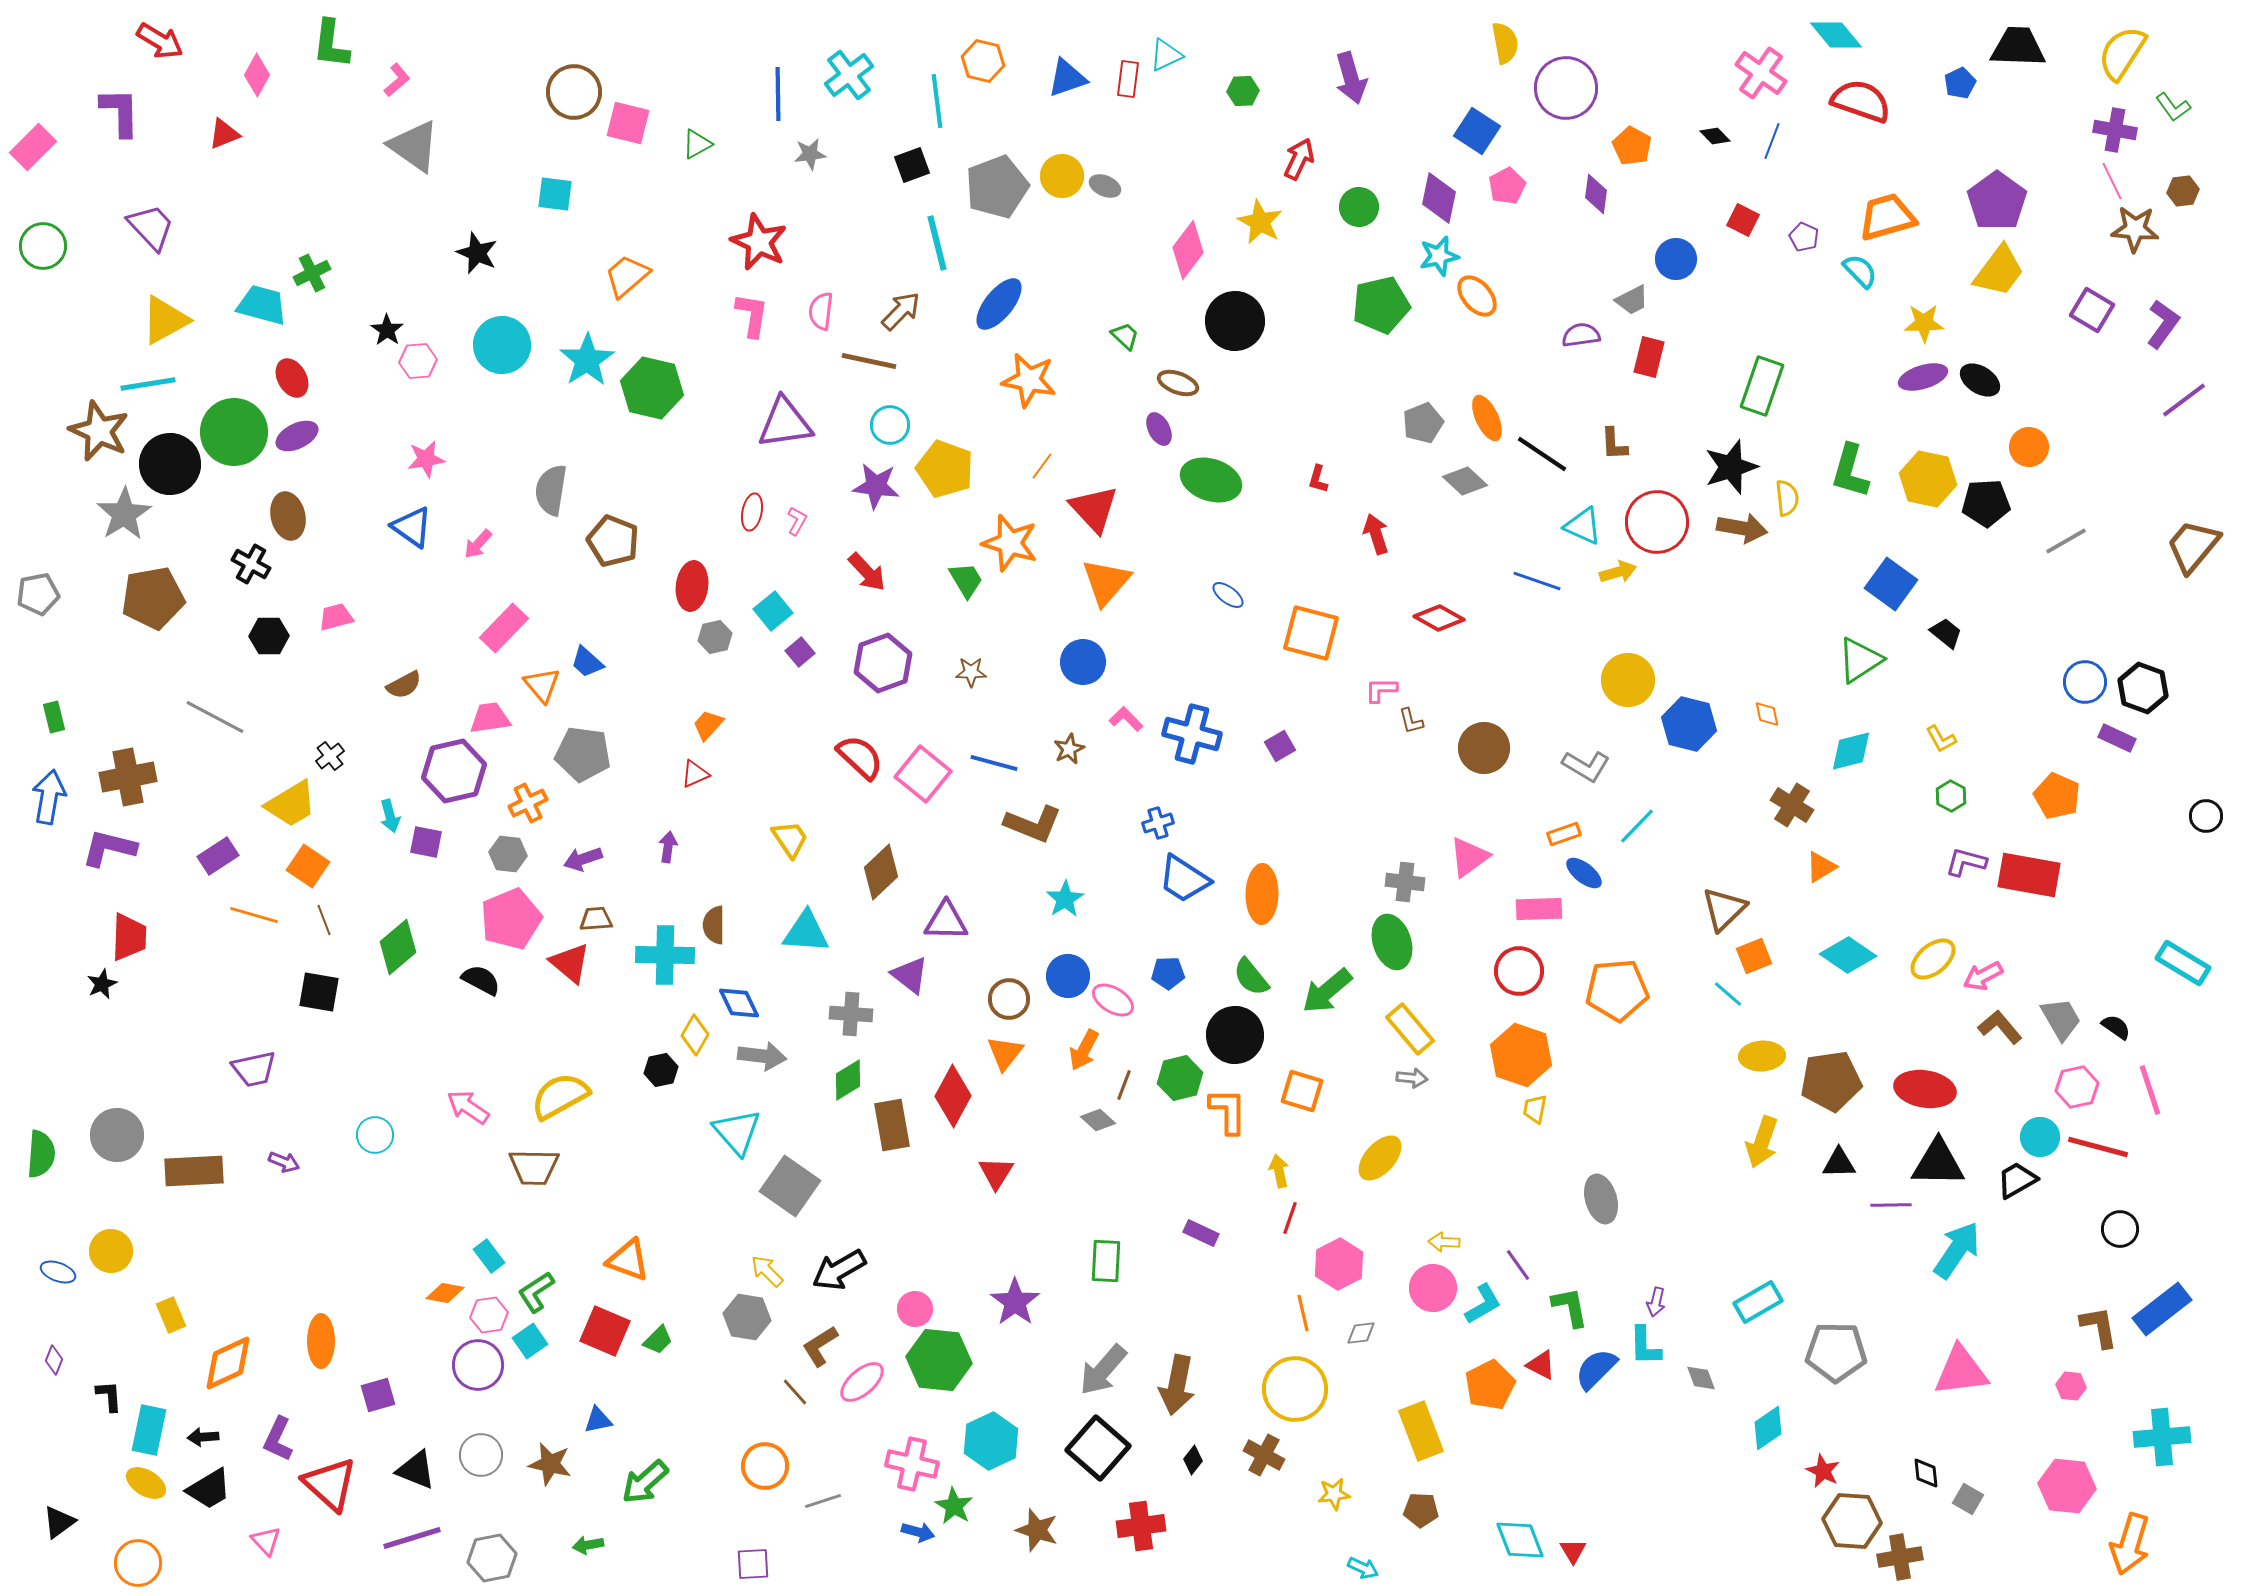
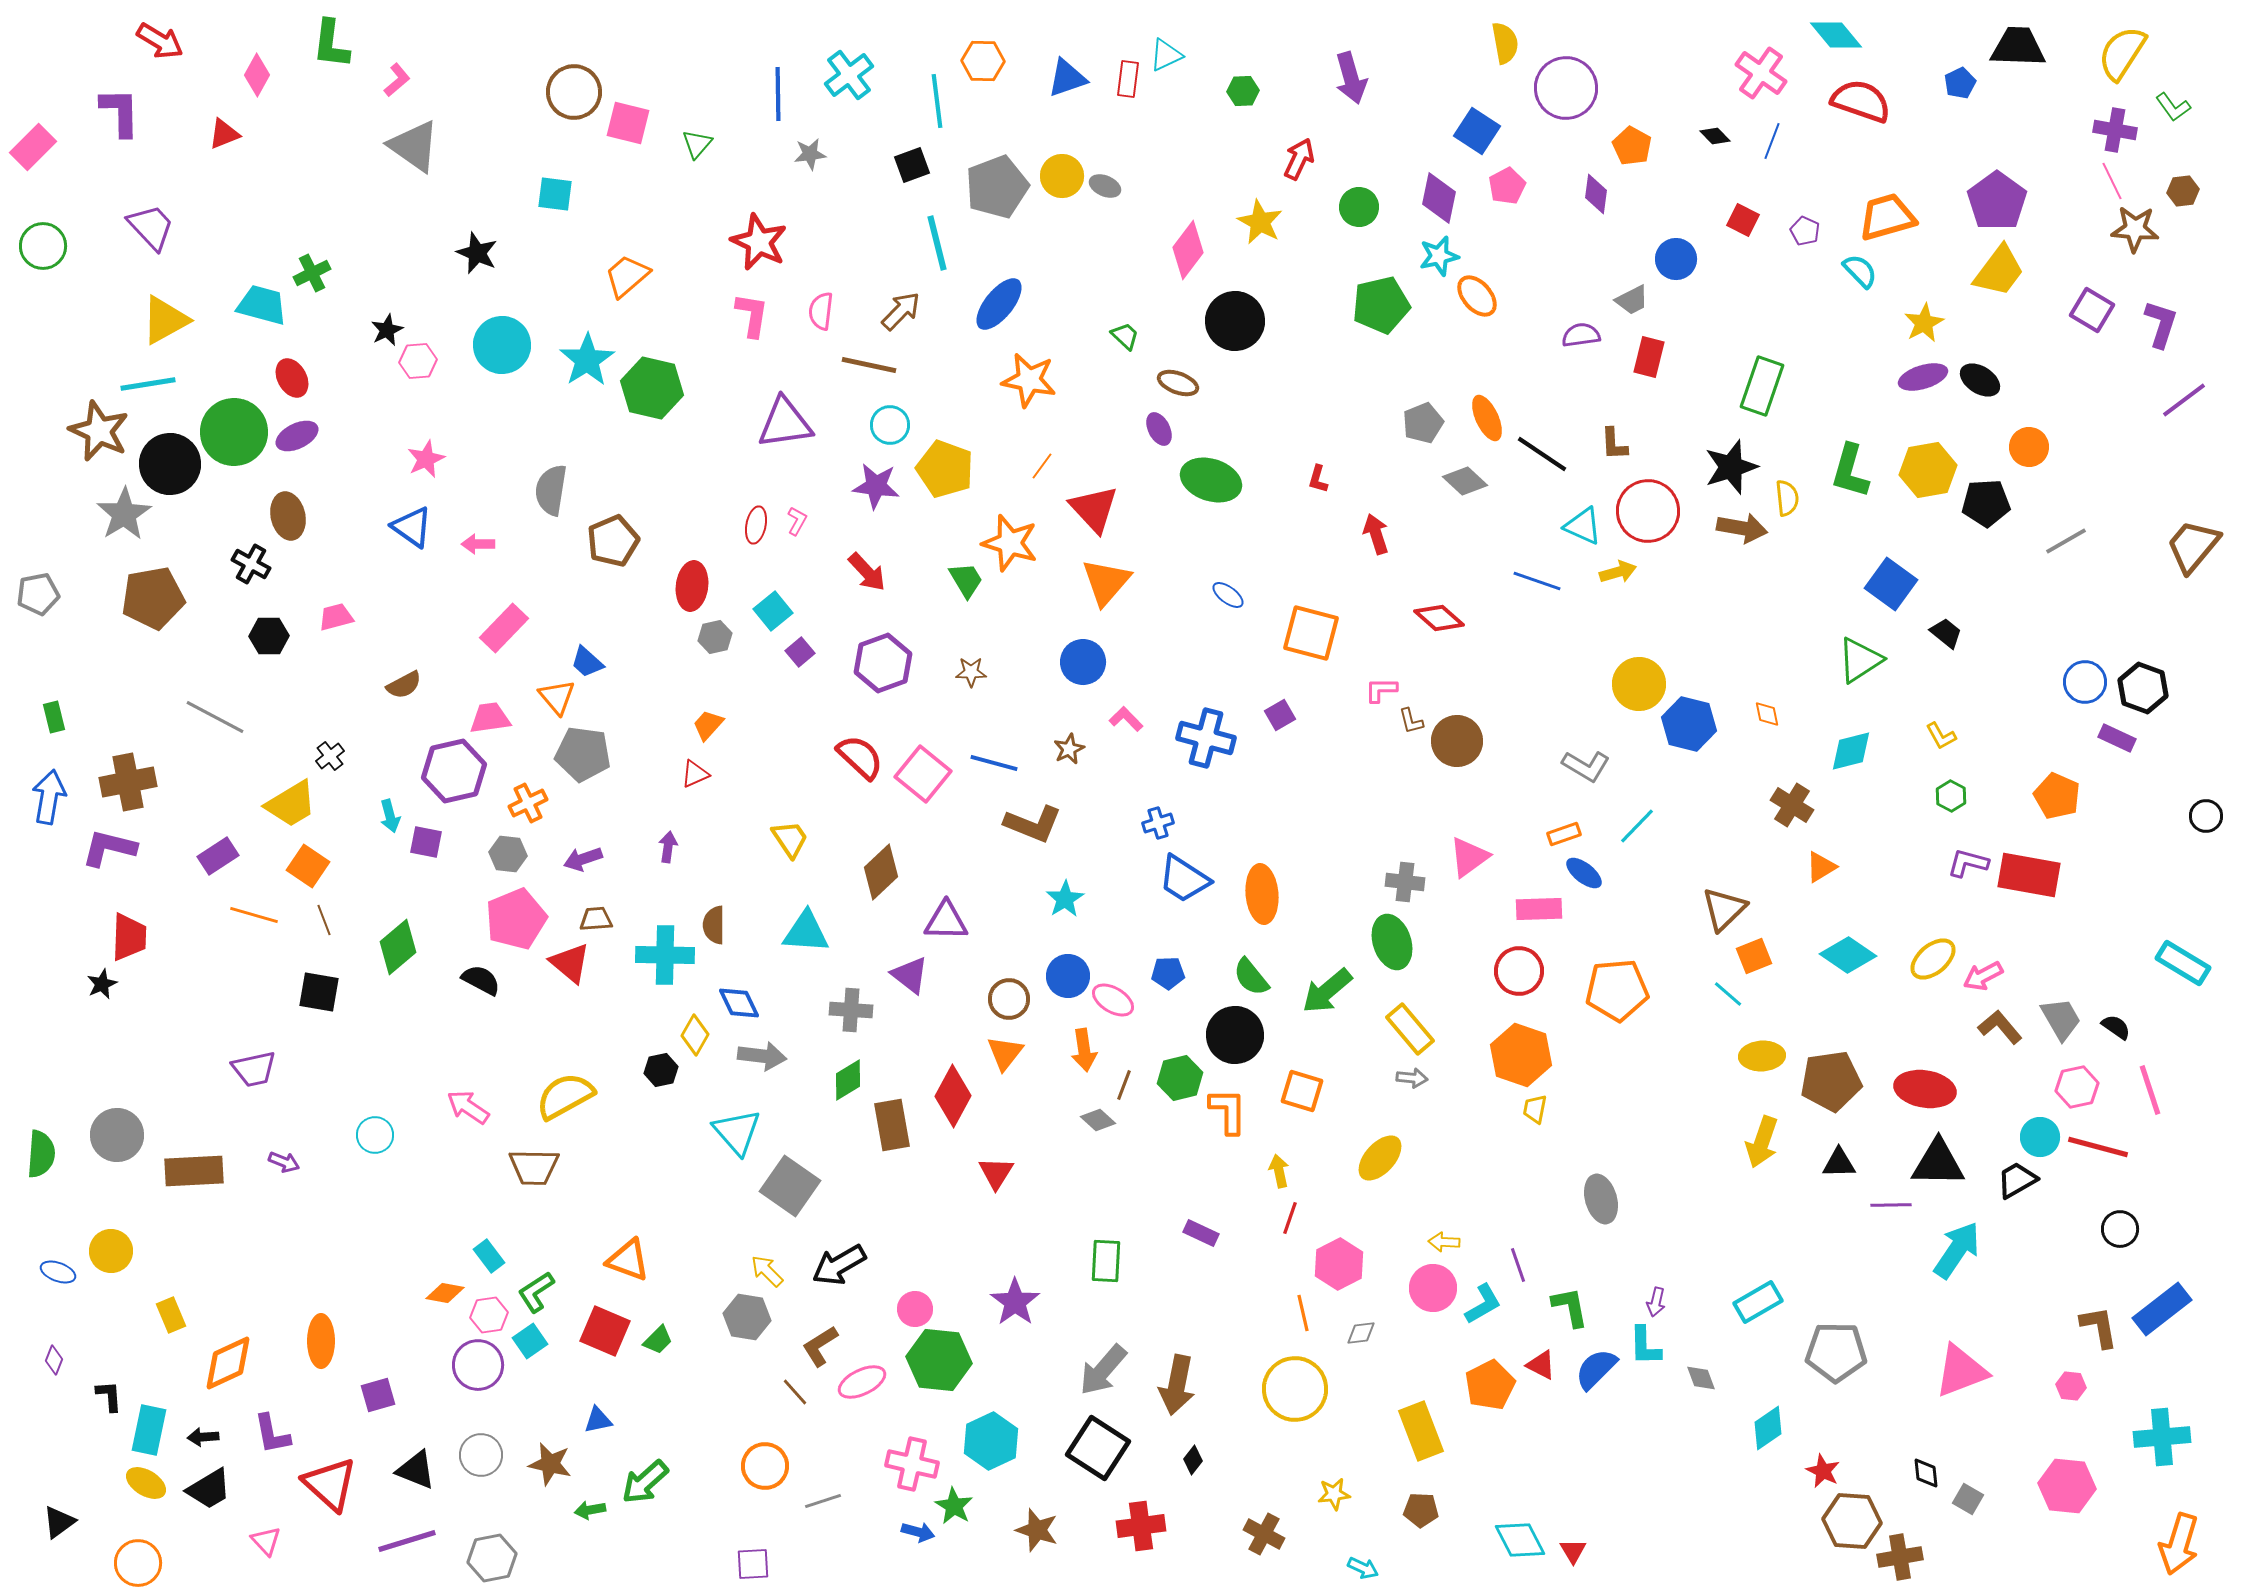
orange hexagon at (983, 61): rotated 12 degrees counterclockwise
green triangle at (697, 144): rotated 20 degrees counterclockwise
purple pentagon at (1804, 237): moved 1 px right, 6 px up
yellow star at (1924, 323): rotated 27 degrees counterclockwise
purple L-shape at (2163, 324): moved 2 px left; rotated 18 degrees counterclockwise
black star at (387, 330): rotated 12 degrees clockwise
brown line at (869, 361): moved 4 px down
pink star at (426, 459): rotated 15 degrees counterclockwise
yellow hexagon at (1928, 479): moved 9 px up; rotated 22 degrees counterclockwise
red ellipse at (752, 512): moved 4 px right, 13 px down
red circle at (1657, 522): moved 9 px left, 11 px up
brown pentagon at (613, 541): rotated 27 degrees clockwise
pink arrow at (478, 544): rotated 48 degrees clockwise
red diamond at (1439, 618): rotated 12 degrees clockwise
yellow circle at (1628, 680): moved 11 px right, 4 px down
orange triangle at (542, 685): moved 15 px right, 12 px down
blue cross at (1192, 734): moved 14 px right, 4 px down
yellow L-shape at (1941, 739): moved 3 px up
purple square at (1280, 746): moved 31 px up
brown circle at (1484, 748): moved 27 px left, 7 px up
brown cross at (128, 777): moved 5 px down
purple L-shape at (1966, 862): moved 2 px right, 1 px down
orange ellipse at (1262, 894): rotated 6 degrees counterclockwise
pink pentagon at (511, 919): moved 5 px right
gray cross at (851, 1014): moved 4 px up
orange arrow at (1084, 1050): rotated 36 degrees counterclockwise
yellow semicircle at (560, 1096): moved 5 px right
purple line at (1518, 1265): rotated 16 degrees clockwise
black arrow at (839, 1270): moved 5 px up
pink triangle at (1961, 1371): rotated 14 degrees counterclockwise
pink ellipse at (862, 1382): rotated 15 degrees clockwise
purple L-shape at (278, 1439): moved 6 px left, 5 px up; rotated 36 degrees counterclockwise
black square at (1098, 1448): rotated 8 degrees counterclockwise
brown cross at (1264, 1455): moved 79 px down
purple line at (412, 1538): moved 5 px left, 3 px down
cyan diamond at (1520, 1540): rotated 6 degrees counterclockwise
orange arrow at (2130, 1544): moved 49 px right
green arrow at (588, 1545): moved 2 px right, 35 px up
